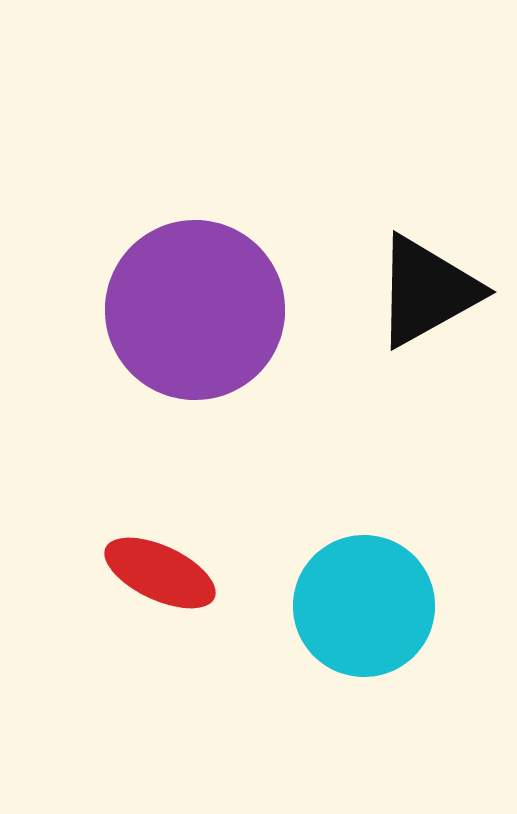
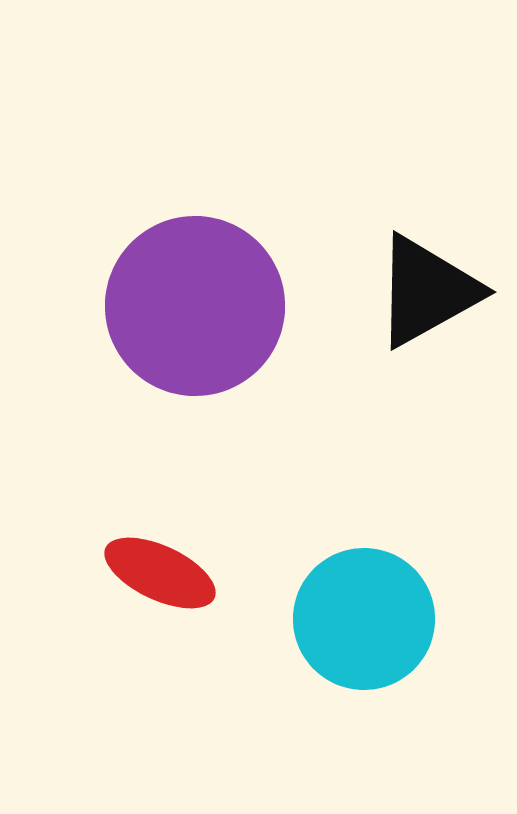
purple circle: moved 4 px up
cyan circle: moved 13 px down
